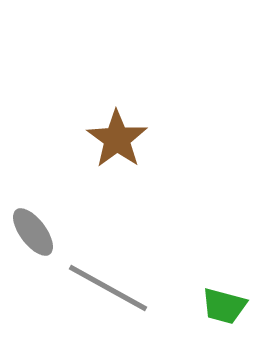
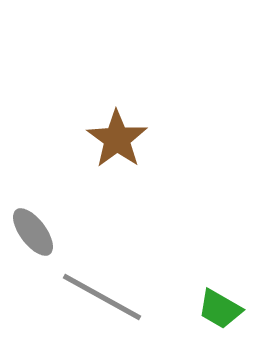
gray line: moved 6 px left, 9 px down
green trapezoid: moved 4 px left, 3 px down; rotated 15 degrees clockwise
